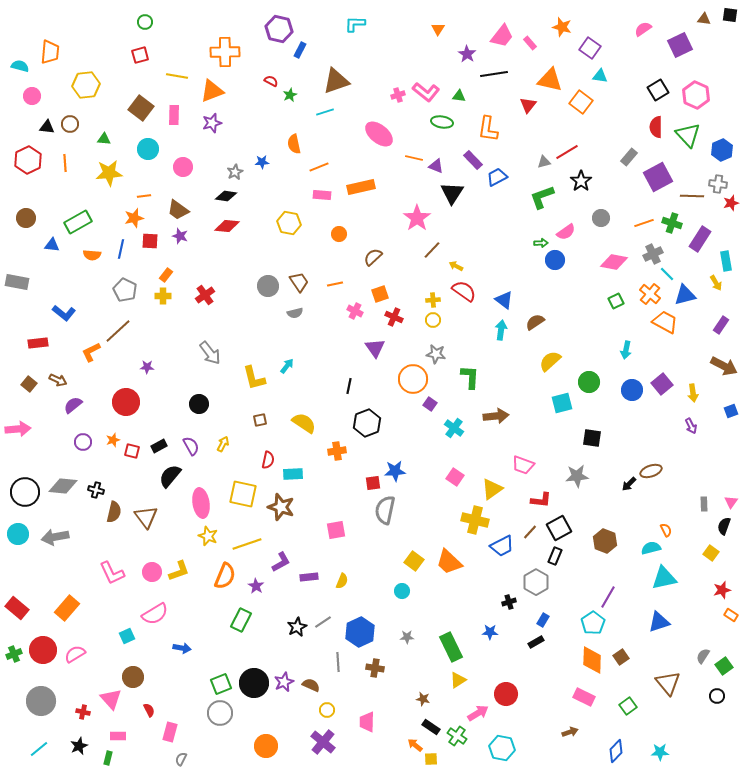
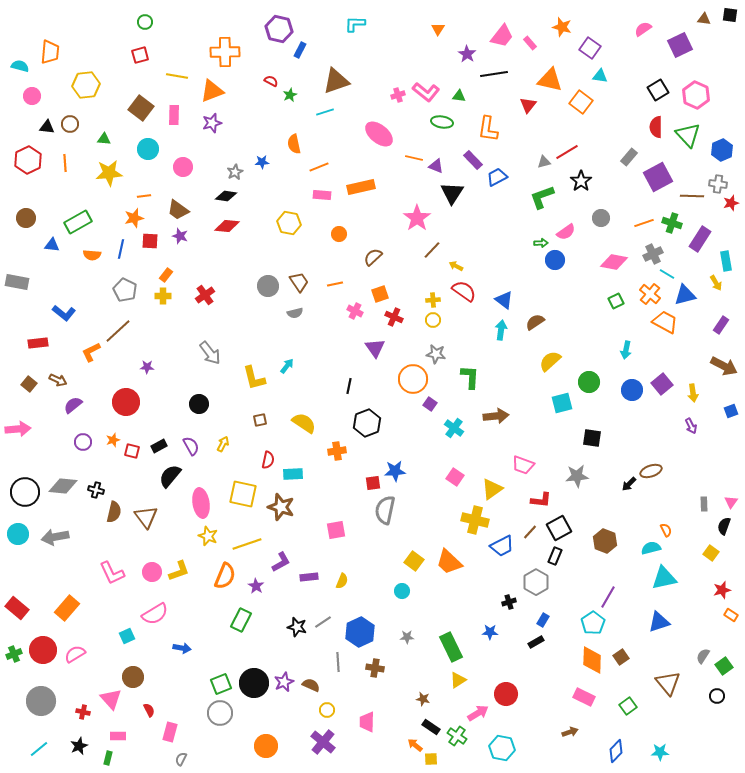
cyan line at (667, 274): rotated 14 degrees counterclockwise
black star at (297, 627): rotated 30 degrees counterclockwise
